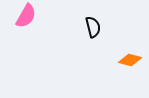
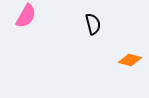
black semicircle: moved 3 px up
